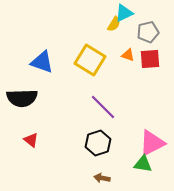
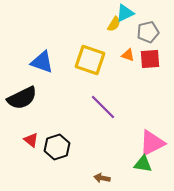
cyan triangle: moved 1 px right
yellow square: rotated 12 degrees counterclockwise
black semicircle: rotated 24 degrees counterclockwise
black hexagon: moved 41 px left, 4 px down
